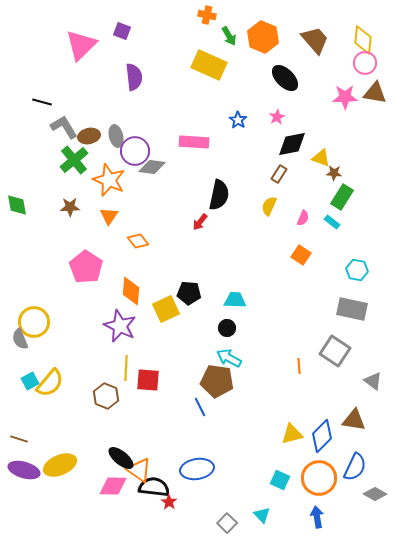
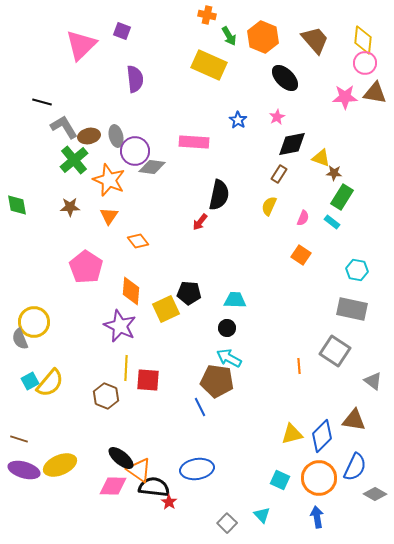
purple semicircle at (134, 77): moved 1 px right, 2 px down
